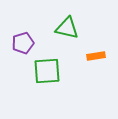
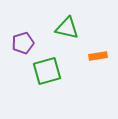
orange rectangle: moved 2 px right
green square: rotated 12 degrees counterclockwise
